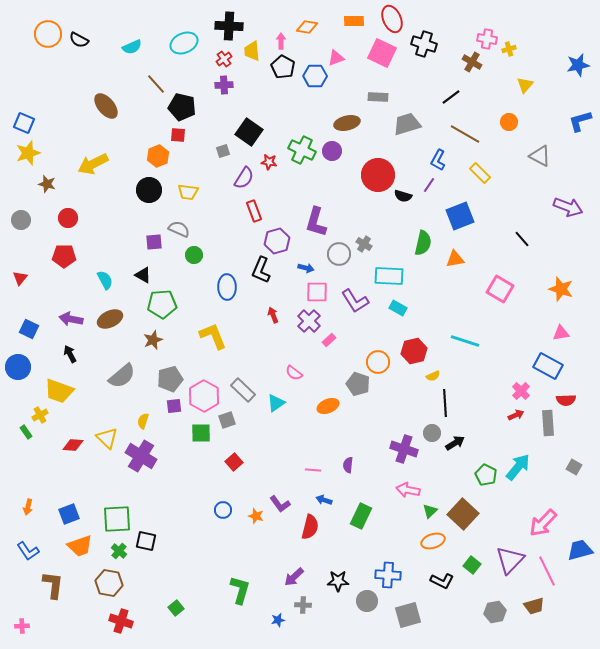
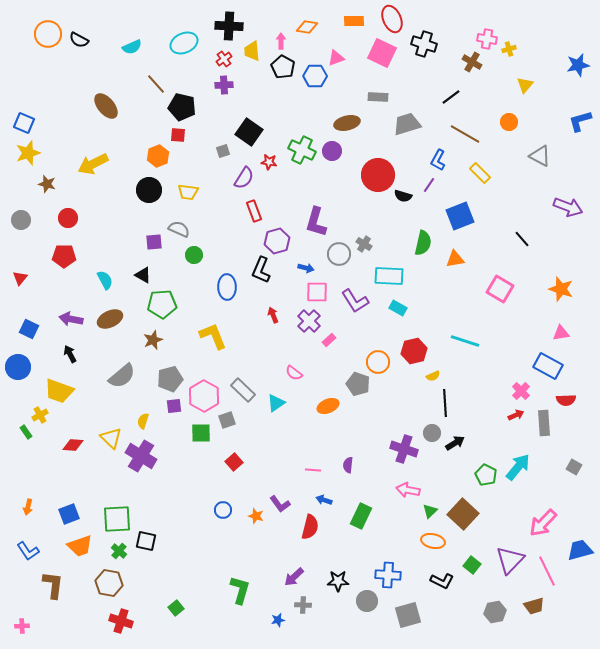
gray rectangle at (548, 423): moved 4 px left
yellow triangle at (107, 438): moved 4 px right
orange ellipse at (433, 541): rotated 30 degrees clockwise
